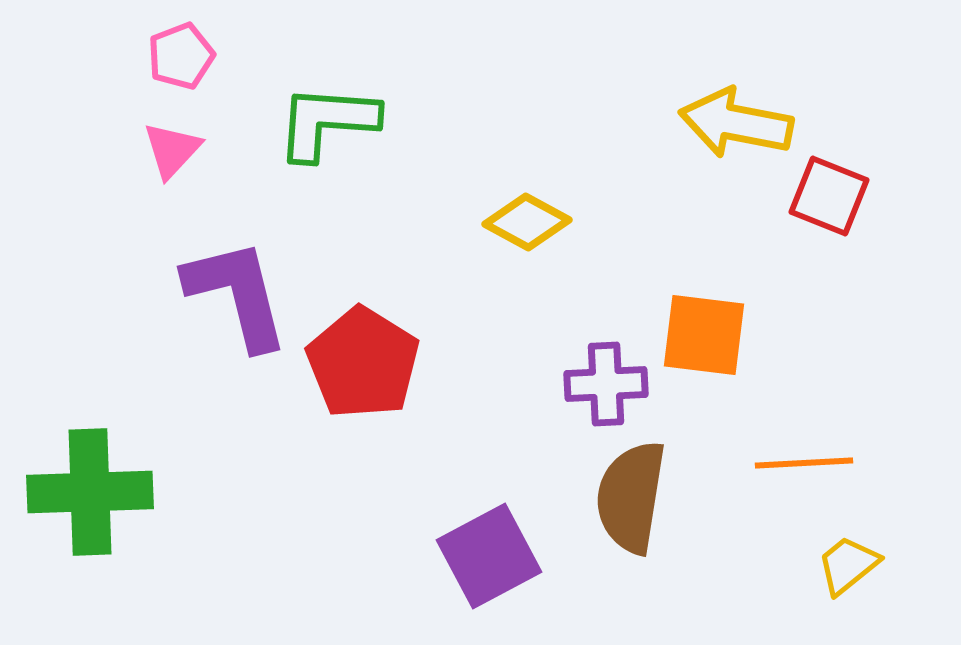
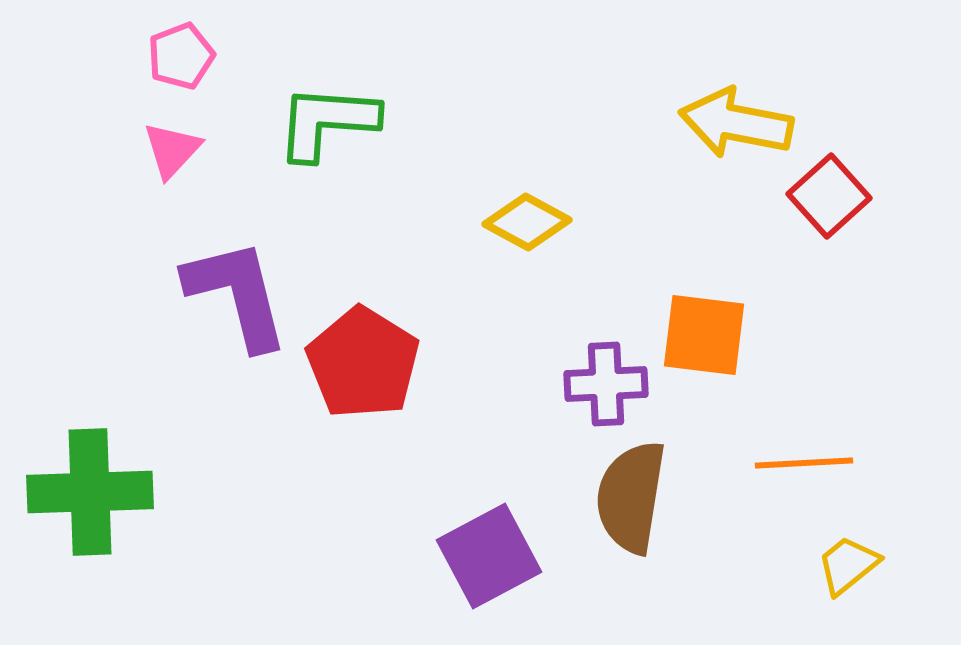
red square: rotated 26 degrees clockwise
